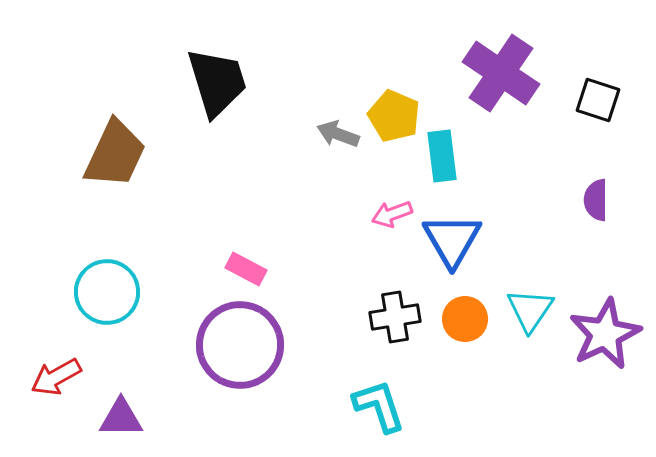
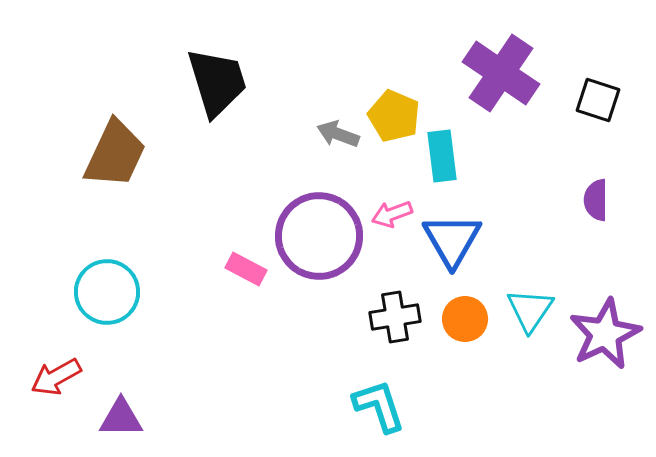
purple circle: moved 79 px right, 109 px up
